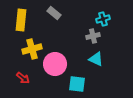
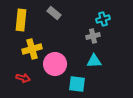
cyan triangle: moved 2 px left, 2 px down; rotated 28 degrees counterclockwise
red arrow: rotated 24 degrees counterclockwise
